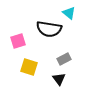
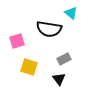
cyan triangle: moved 2 px right
pink square: moved 1 px left
